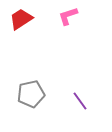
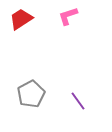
gray pentagon: rotated 16 degrees counterclockwise
purple line: moved 2 px left
